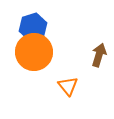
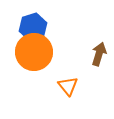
brown arrow: moved 1 px up
